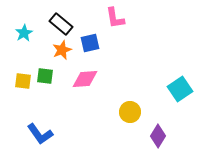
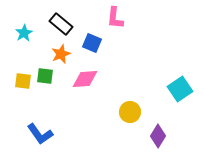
pink L-shape: rotated 15 degrees clockwise
blue square: moved 2 px right; rotated 36 degrees clockwise
orange star: moved 1 px left, 4 px down
